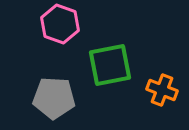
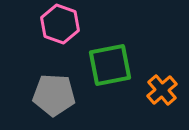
orange cross: rotated 28 degrees clockwise
gray pentagon: moved 3 px up
